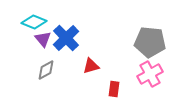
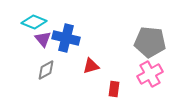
blue cross: rotated 32 degrees counterclockwise
